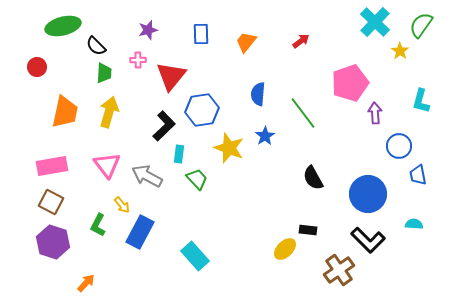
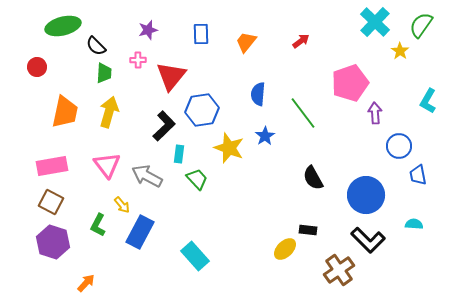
cyan L-shape at (421, 101): moved 7 px right; rotated 15 degrees clockwise
blue circle at (368, 194): moved 2 px left, 1 px down
